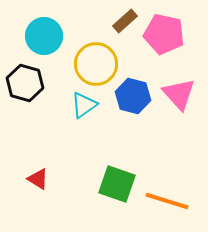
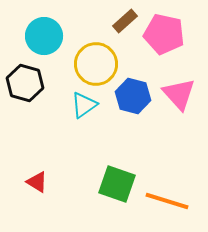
red triangle: moved 1 px left, 3 px down
